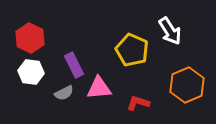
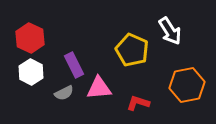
white hexagon: rotated 20 degrees clockwise
orange hexagon: rotated 12 degrees clockwise
